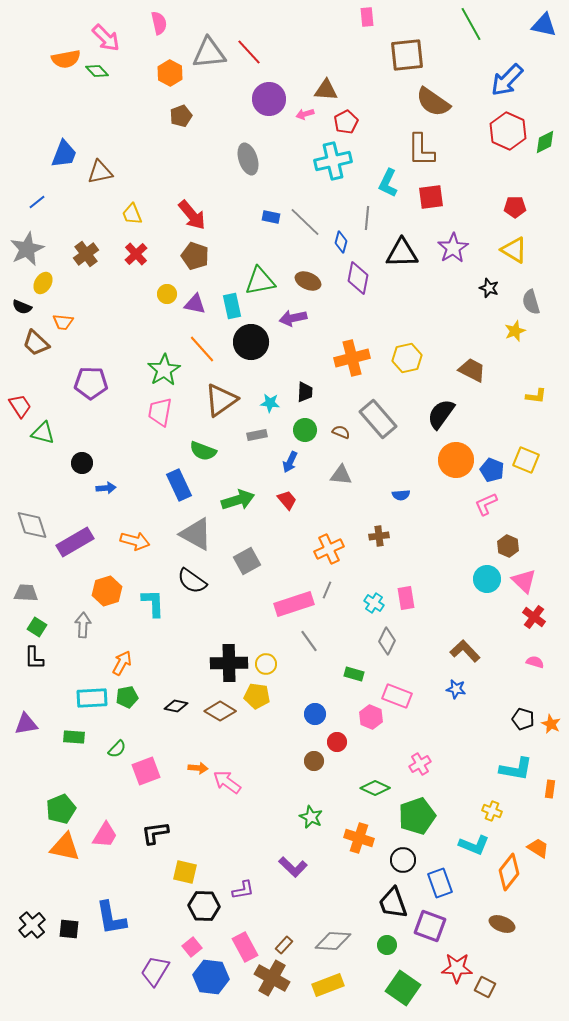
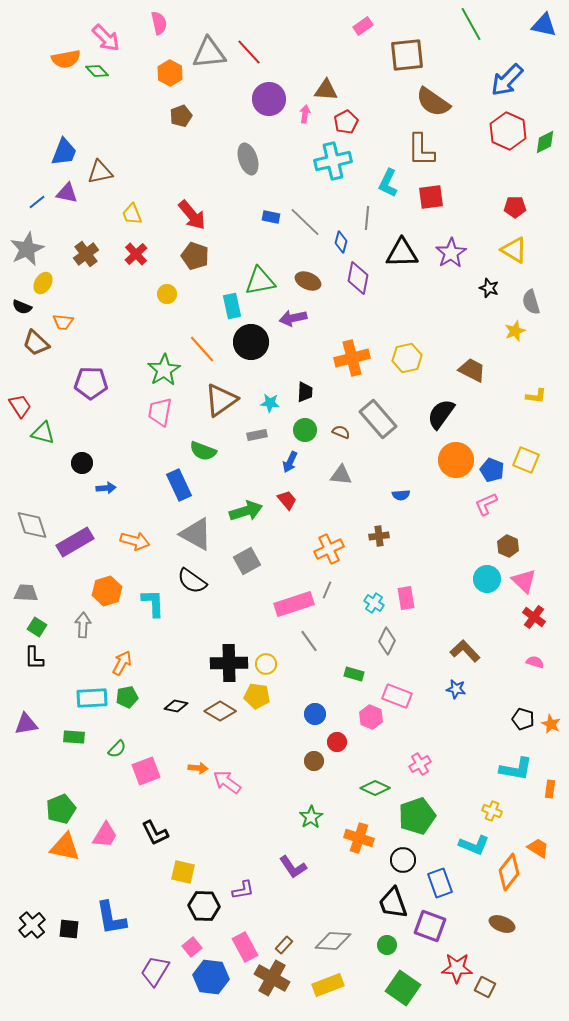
pink rectangle at (367, 17): moved 4 px left, 9 px down; rotated 60 degrees clockwise
pink arrow at (305, 114): rotated 114 degrees clockwise
blue trapezoid at (64, 154): moved 2 px up
purple star at (453, 248): moved 2 px left, 5 px down
purple triangle at (195, 304): moved 128 px left, 111 px up
green arrow at (238, 500): moved 8 px right, 11 px down
green star at (311, 817): rotated 15 degrees clockwise
black L-shape at (155, 833): rotated 108 degrees counterclockwise
purple L-shape at (293, 867): rotated 12 degrees clockwise
yellow square at (185, 872): moved 2 px left
